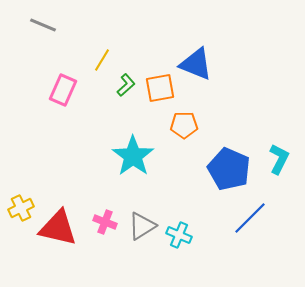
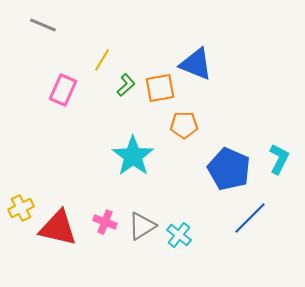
cyan cross: rotated 15 degrees clockwise
